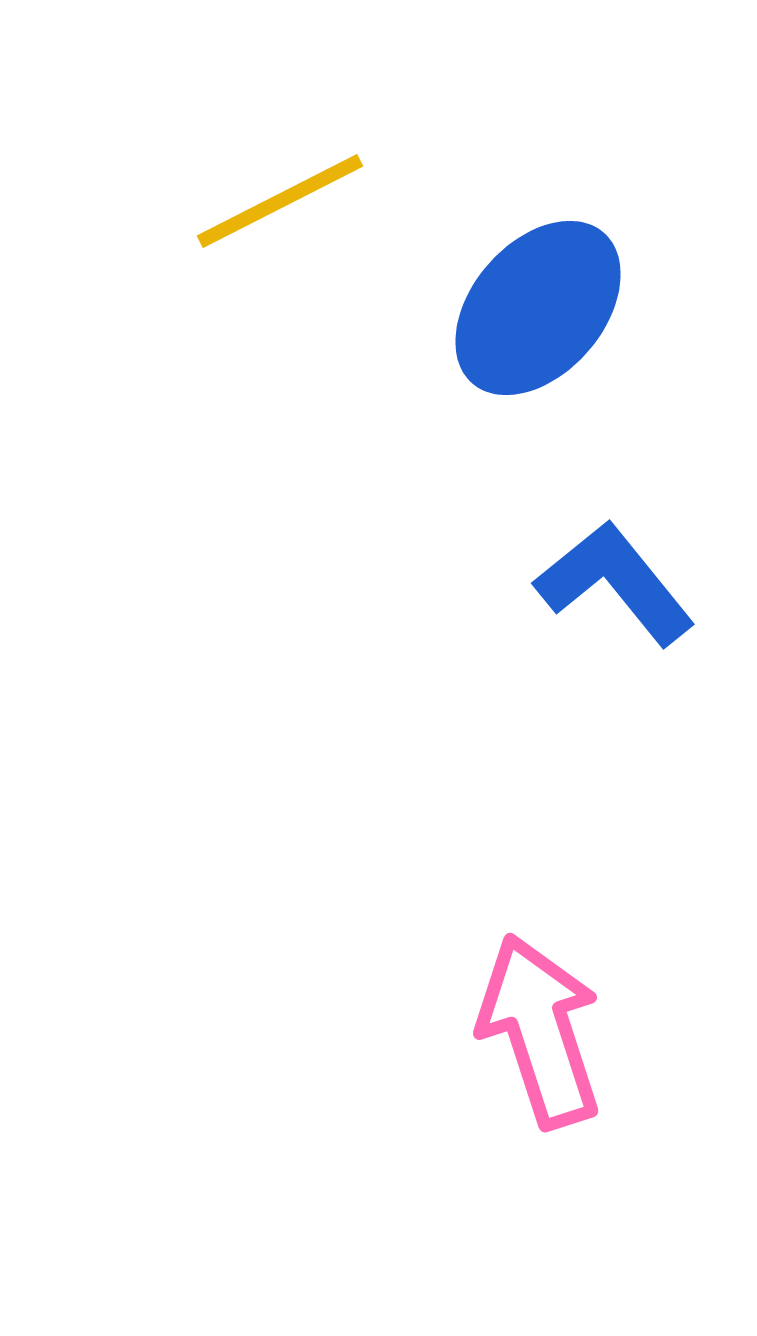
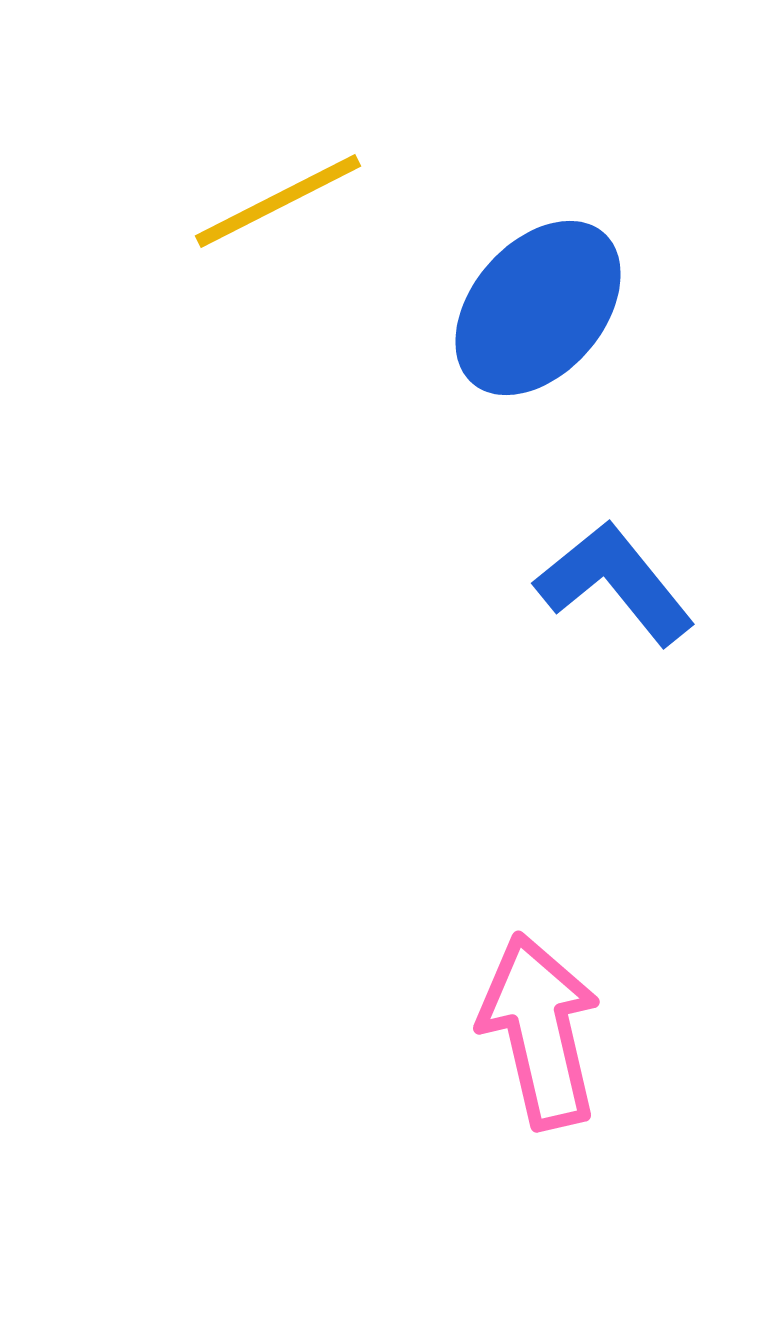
yellow line: moved 2 px left
pink arrow: rotated 5 degrees clockwise
